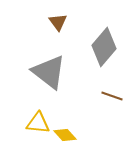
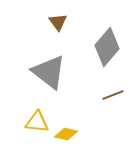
gray diamond: moved 3 px right
brown line: moved 1 px right, 1 px up; rotated 40 degrees counterclockwise
yellow triangle: moved 1 px left, 1 px up
yellow diamond: moved 1 px right, 1 px up; rotated 35 degrees counterclockwise
